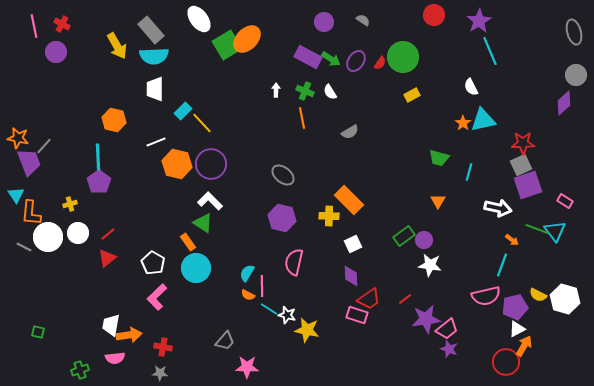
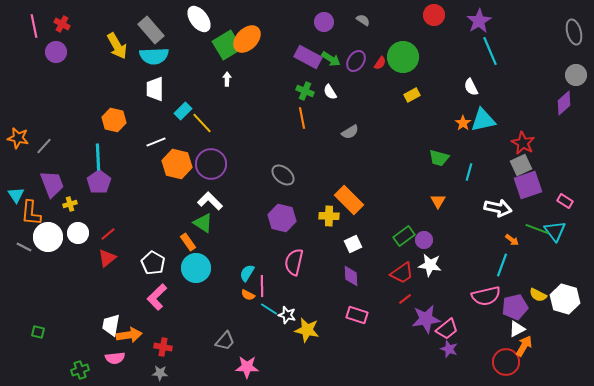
white arrow at (276, 90): moved 49 px left, 11 px up
red star at (523, 143): rotated 30 degrees clockwise
purple trapezoid at (29, 162): moved 23 px right, 22 px down
red trapezoid at (369, 299): moved 33 px right, 26 px up
